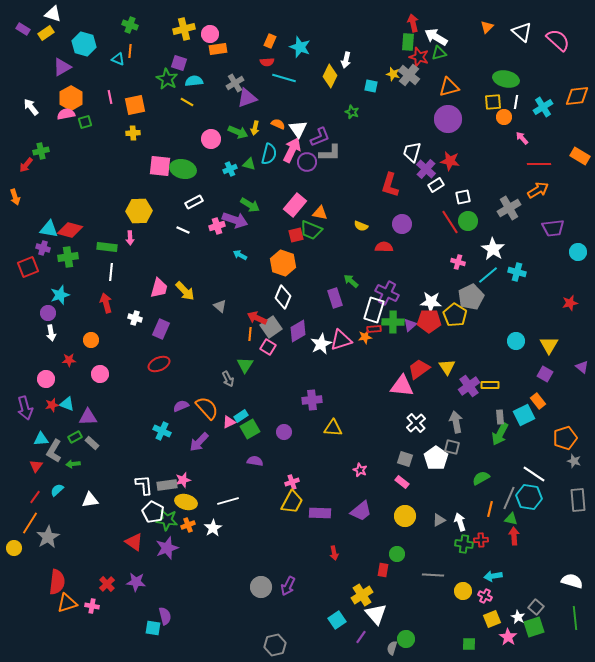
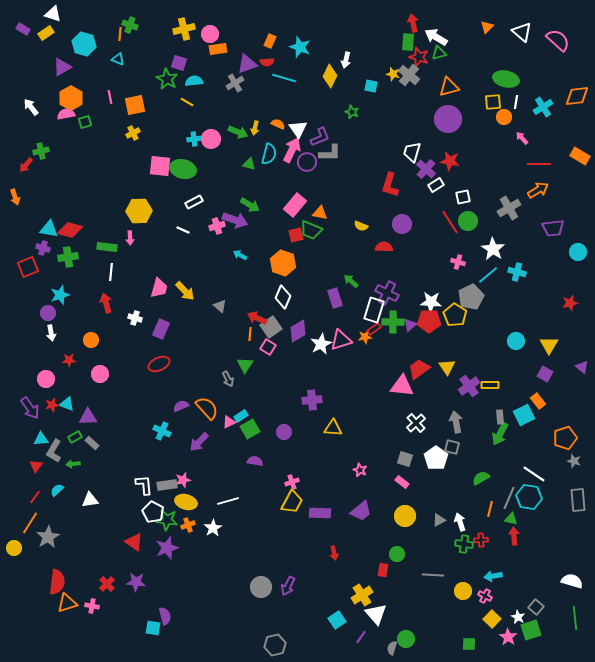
orange line at (130, 51): moved 10 px left, 17 px up
purple triangle at (247, 98): moved 34 px up
yellow cross at (133, 133): rotated 24 degrees counterclockwise
cyan cross at (230, 169): moved 36 px left, 30 px up; rotated 16 degrees clockwise
red rectangle at (374, 329): rotated 32 degrees counterclockwise
purple arrow at (25, 408): moved 5 px right; rotated 20 degrees counterclockwise
yellow square at (492, 619): rotated 24 degrees counterclockwise
green square at (534, 627): moved 3 px left, 3 px down
